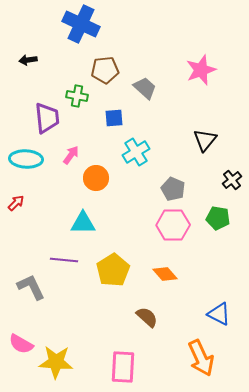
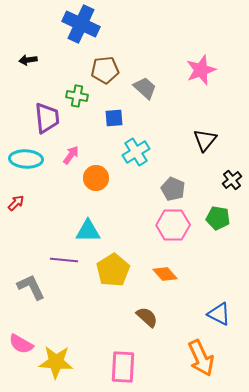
cyan triangle: moved 5 px right, 8 px down
